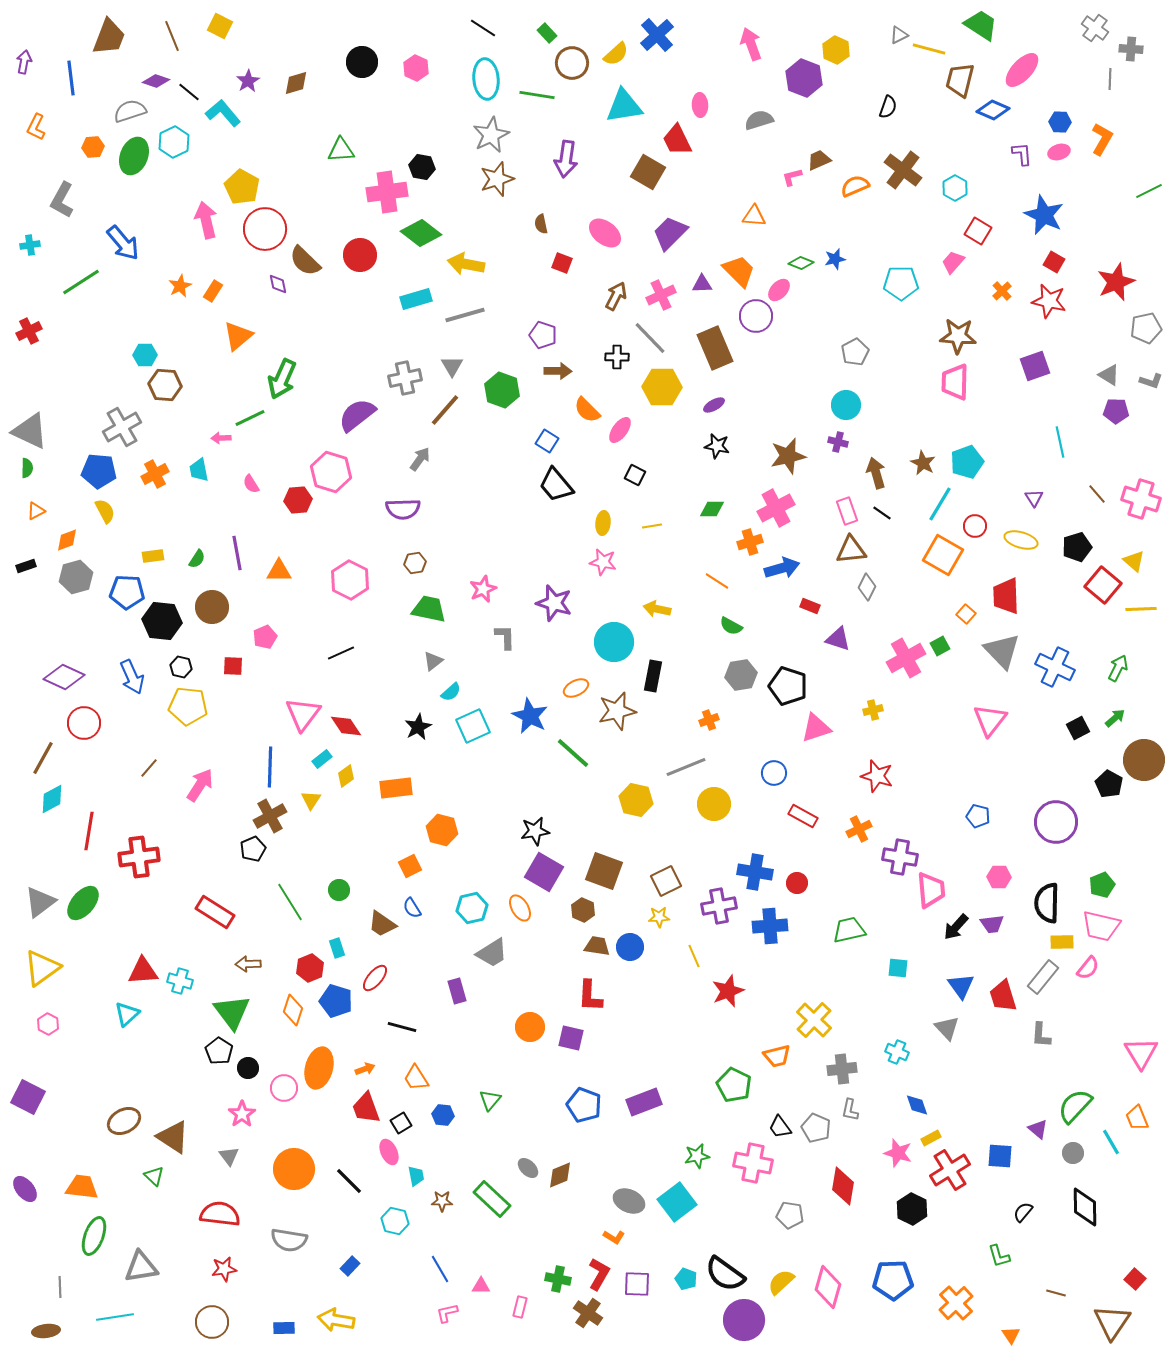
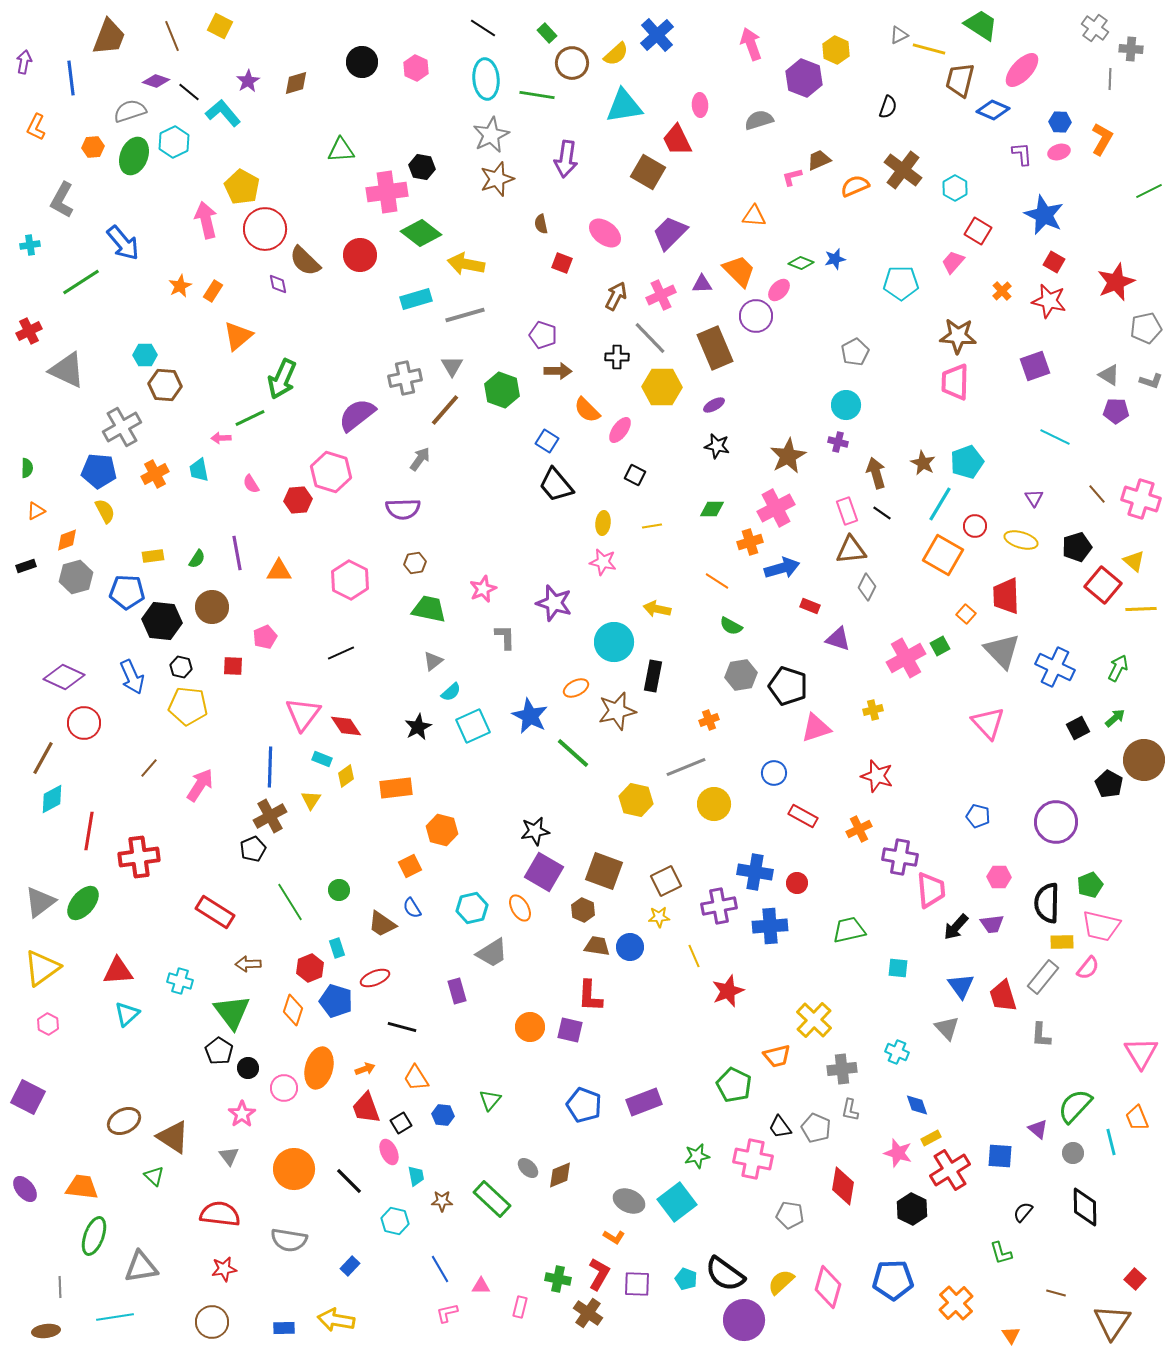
gray triangle at (30, 431): moved 37 px right, 61 px up
cyan line at (1060, 442): moved 5 px left, 5 px up; rotated 52 degrees counterclockwise
brown star at (788, 456): rotated 15 degrees counterclockwise
pink triangle at (990, 720): moved 2 px left, 3 px down; rotated 21 degrees counterclockwise
cyan rectangle at (322, 759): rotated 60 degrees clockwise
green pentagon at (1102, 885): moved 12 px left
red triangle at (143, 971): moved 25 px left
red ellipse at (375, 978): rotated 28 degrees clockwise
purple square at (571, 1038): moved 1 px left, 8 px up
cyan line at (1111, 1142): rotated 16 degrees clockwise
pink cross at (753, 1163): moved 4 px up
green L-shape at (999, 1256): moved 2 px right, 3 px up
